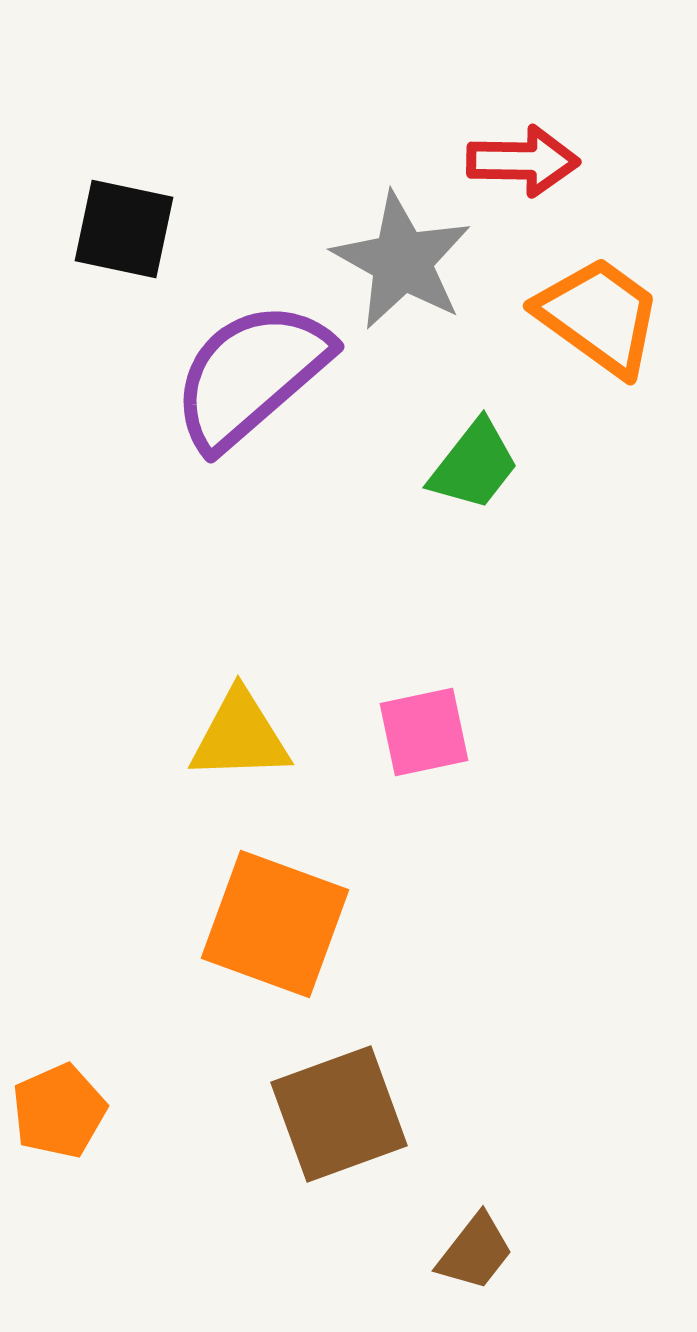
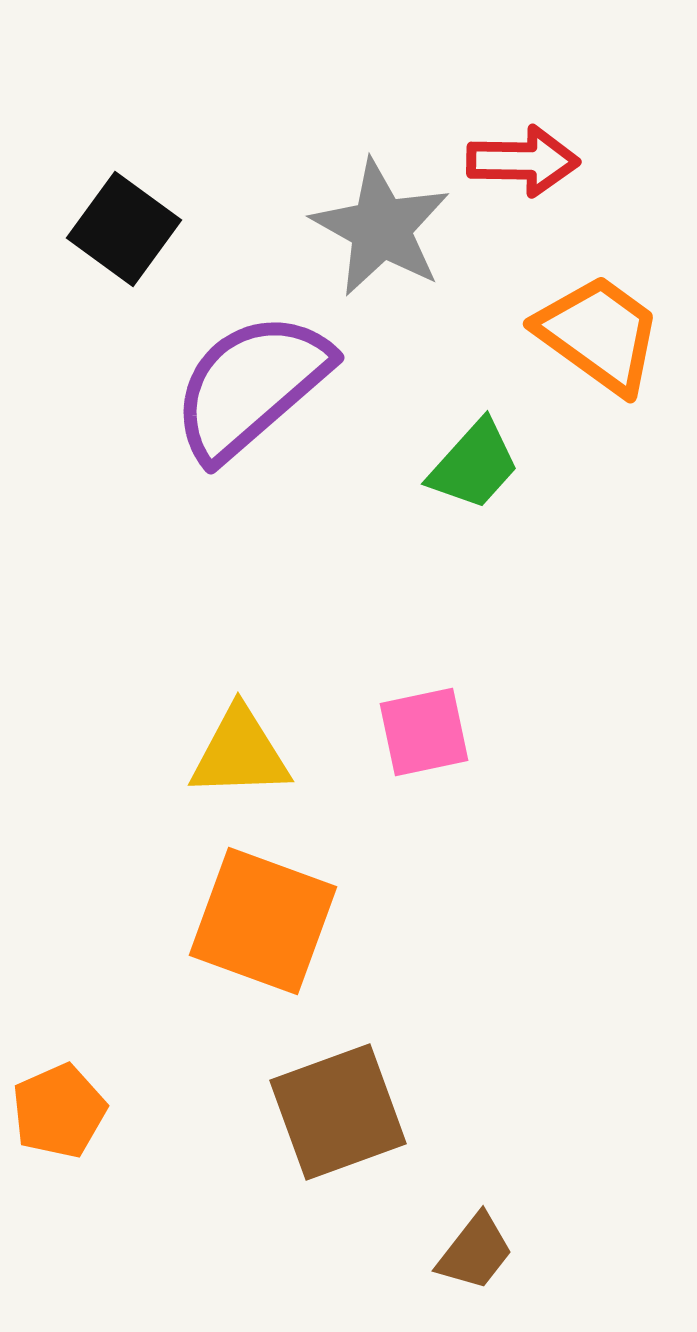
black square: rotated 24 degrees clockwise
gray star: moved 21 px left, 33 px up
orange trapezoid: moved 18 px down
purple semicircle: moved 11 px down
green trapezoid: rotated 4 degrees clockwise
yellow triangle: moved 17 px down
orange square: moved 12 px left, 3 px up
brown square: moved 1 px left, 2 px up
